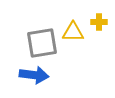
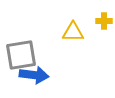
yellow cross: moved 5 px right, 1 px up
gray square: moved 21 px left, 12 px down
